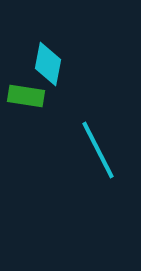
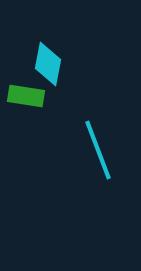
cyan line: rotated 6 degrees clockwise
